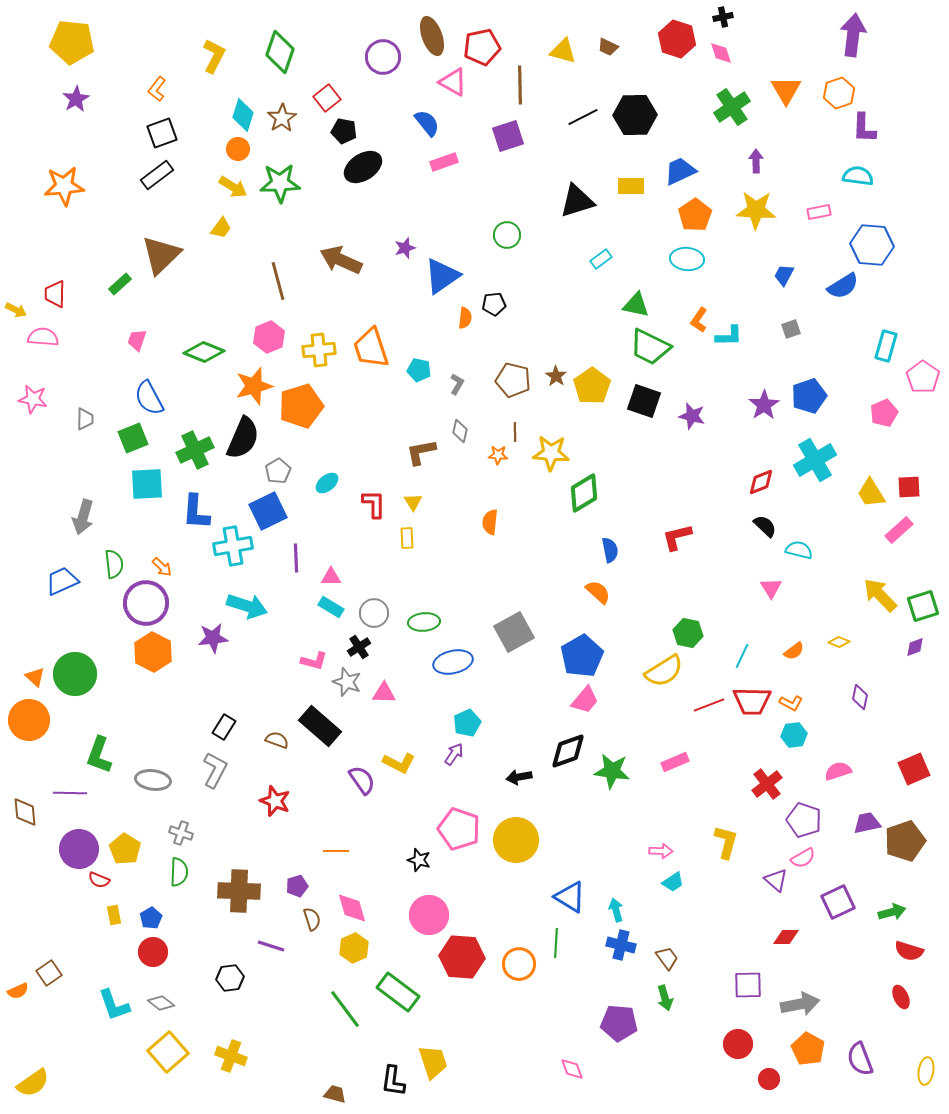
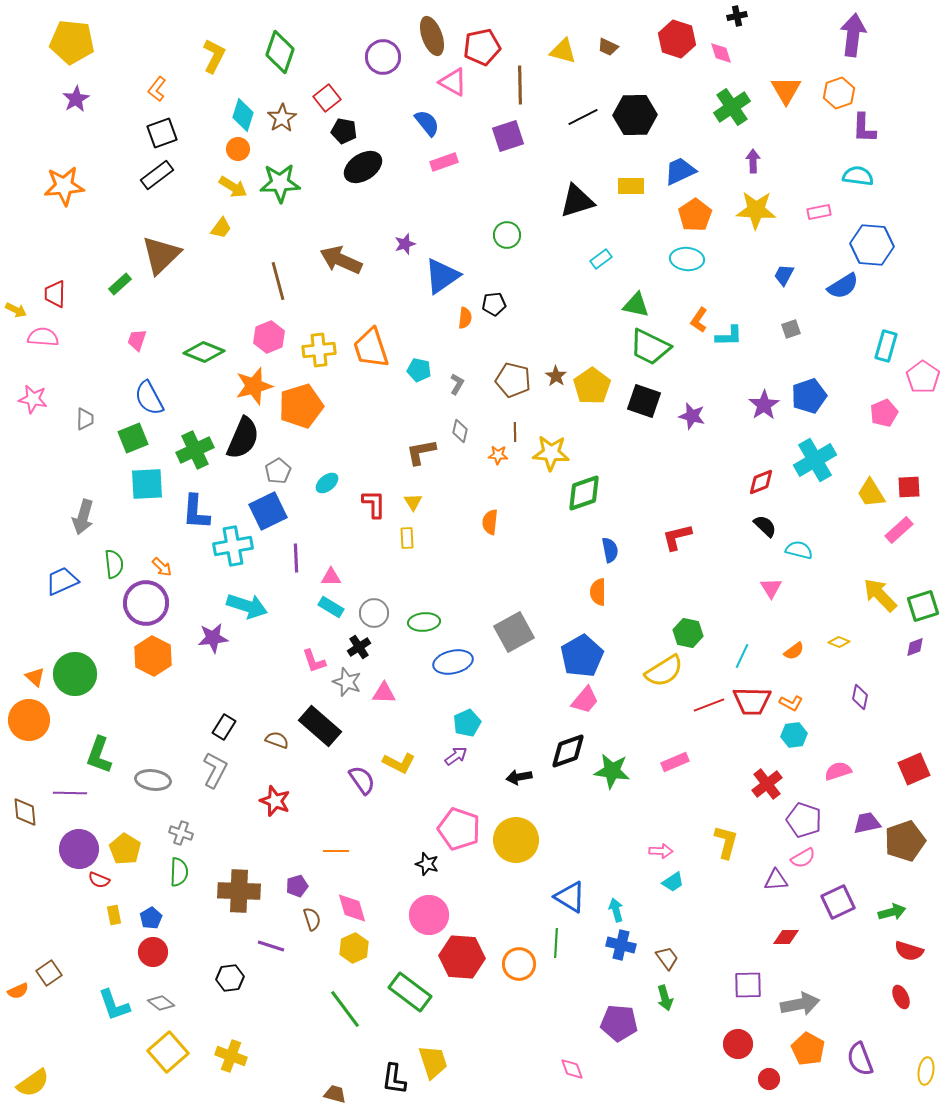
black cross at (723, 17): moved 14 px right, 1 px up
purple arrow at (756, 161): moved 3 px left
purple star at (405, 248): moved 4 px up
green diamond at (584, 493): rotated 12 degrees clockwise
orange semicircle at (598, 592): rotated 132 degrees counterclockwise
orange hexagon at (153, 652): moved 4 px down
pink L-shape at (314, 661): rotated 56 degrees clockwise
purple arrow at (454, 754): moved 2 px right, 2 px down; rotated 20 degrees clockwise
black star at (419, 860): moved 8 px right, 4 px down
purple triangle at (776, 880): rotated 45 degrees counterclockwise
green rectangle at (398, 992): moved 12 px right
black L-shape at (393, 1081): moved 1 px right, 2 px up
